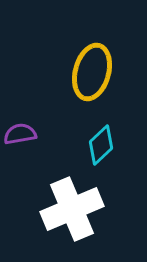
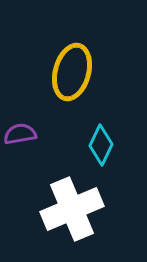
yellow ellipse: moved 20 px left
cyan diamond: rotated 21 degrees counterclockwise
